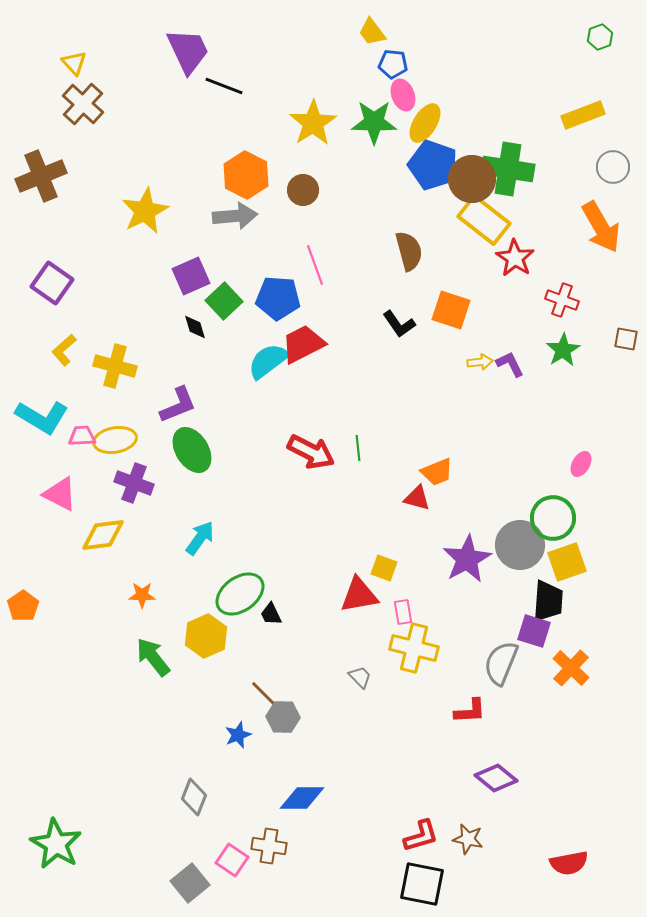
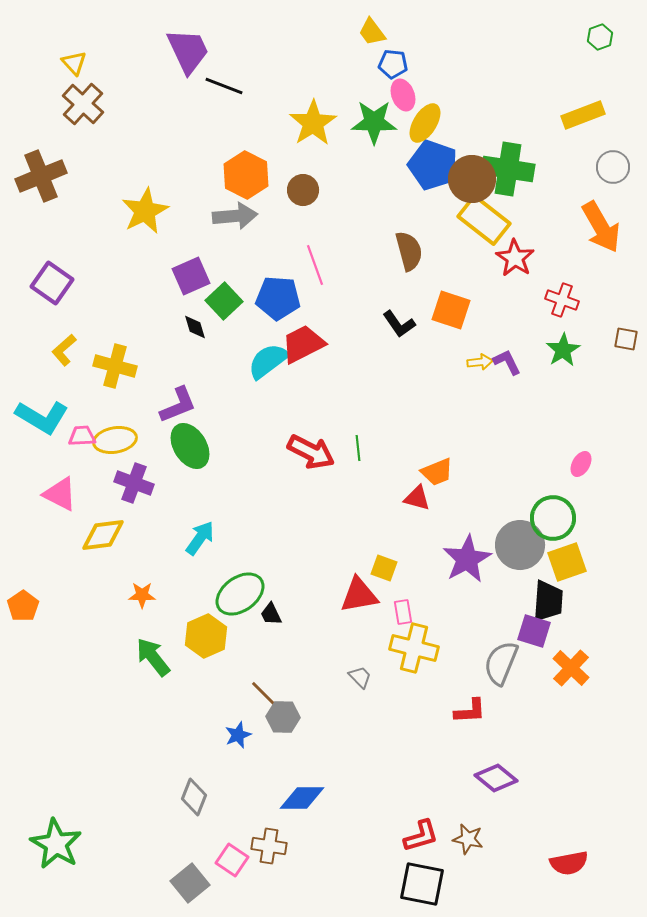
purple L-shape at (510, 364): moved 3 px left, 2 px up
green ellipse at (192, 450): moved 2 px left, 4 px up
